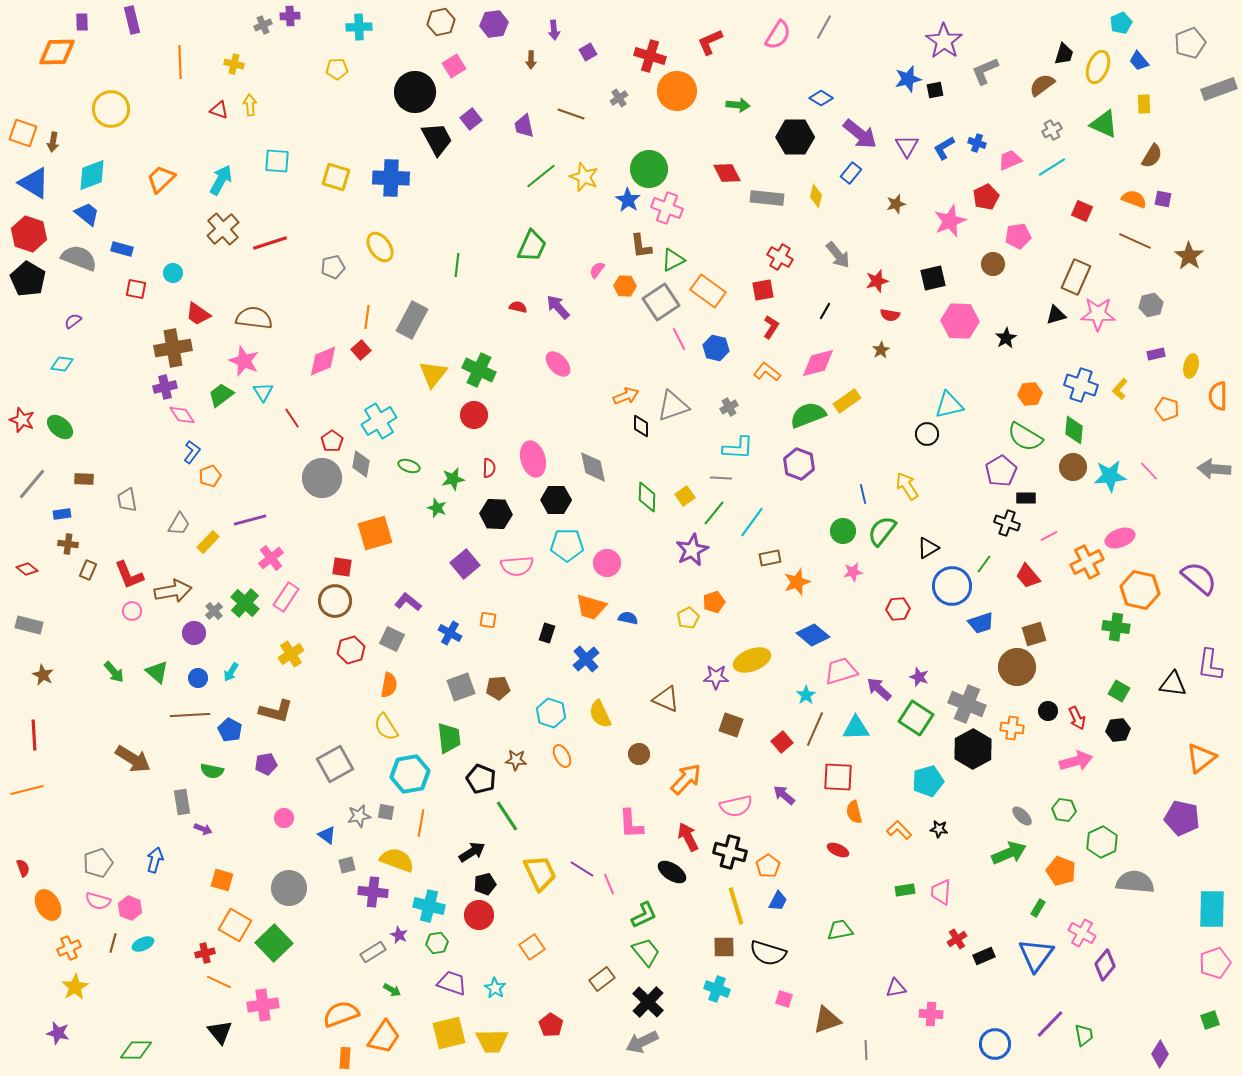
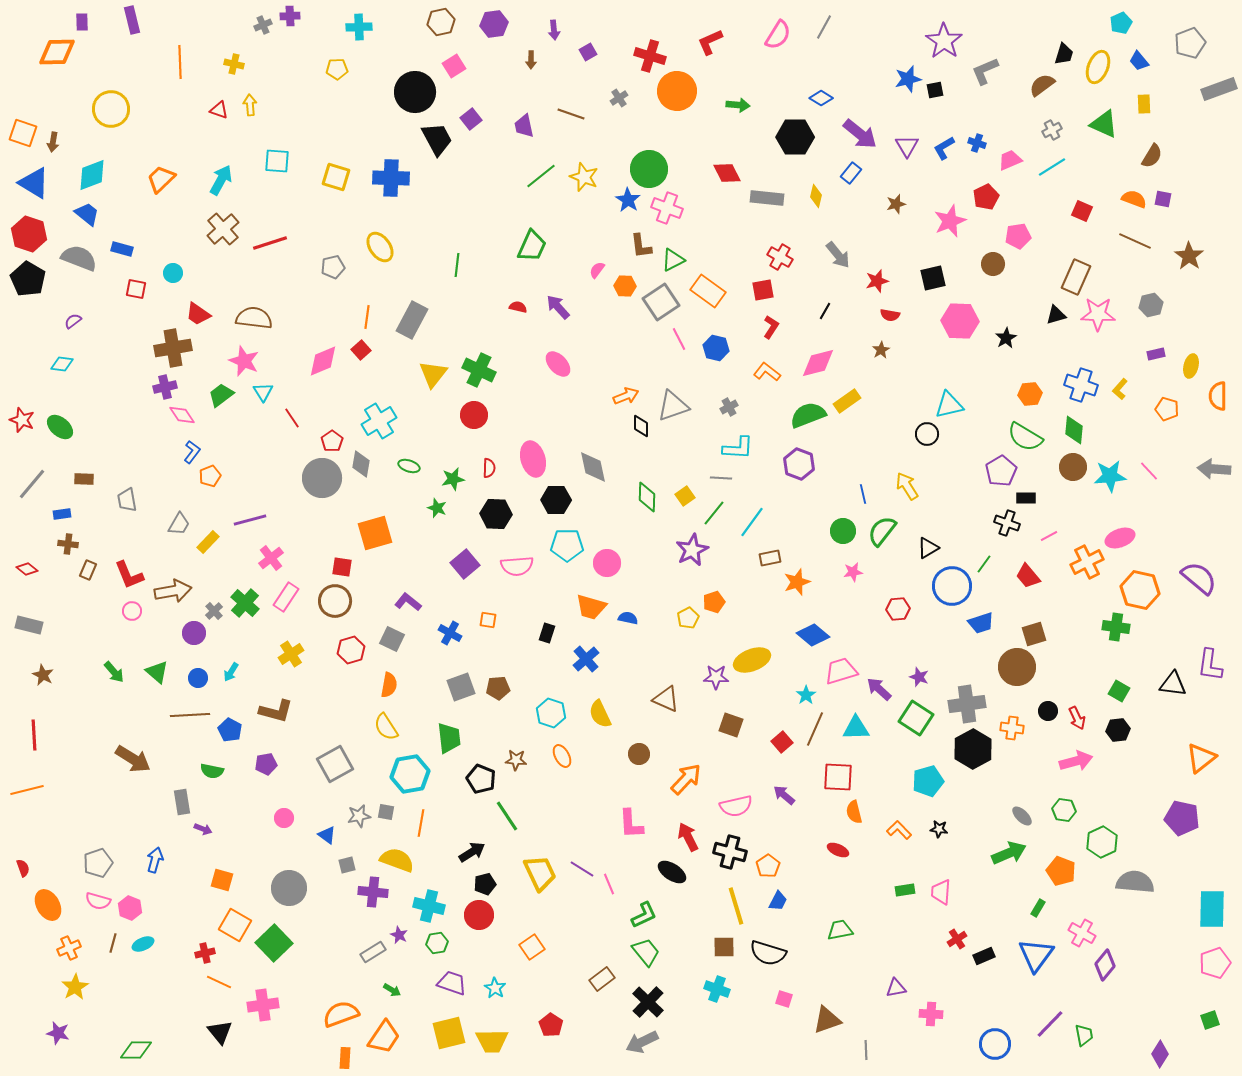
gray cross at (967, 704): rotated 30 degrees counterclockwise
